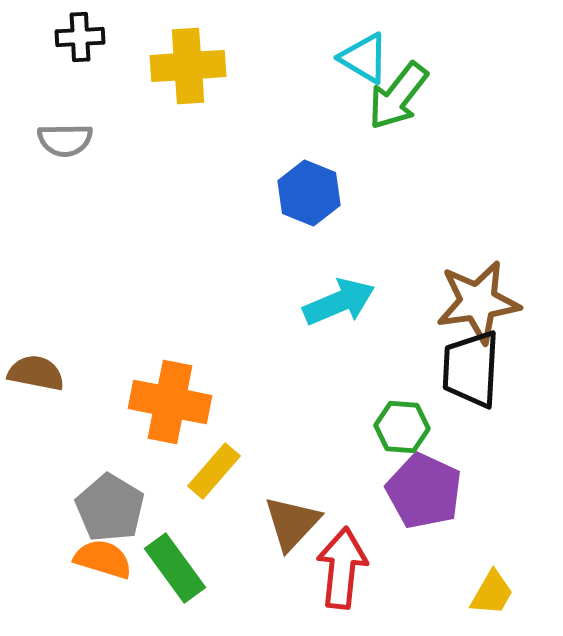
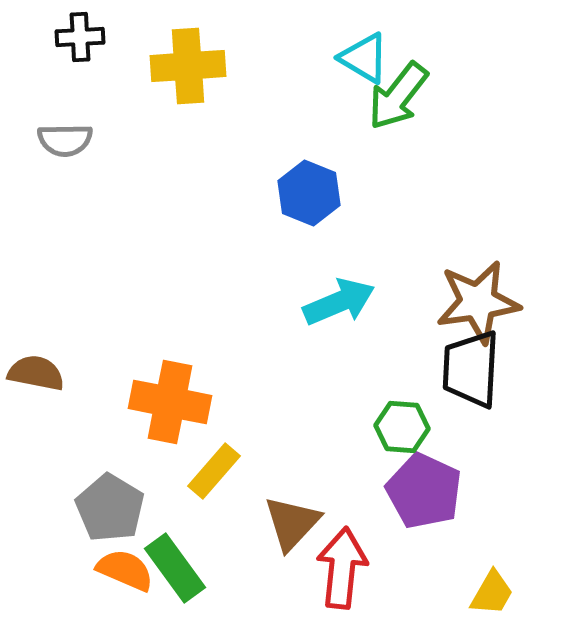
orange semicircle: moved 22 px right, 11 px down; rotated 6 degrees clockwise
